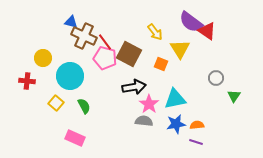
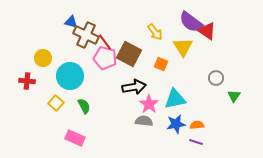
brown cross: moved 2 px right, 1 px up
yellow triangle: moved 3 px right, 2 px up
